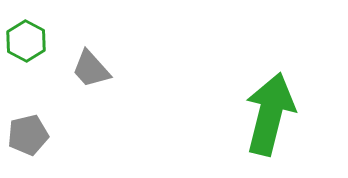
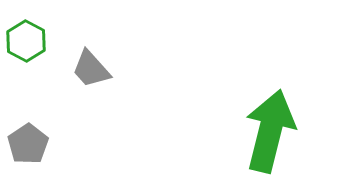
green arrow: moved 17 px down
gray pentagon: moved 9 px down; rotated 21 degrees counterclockwise
